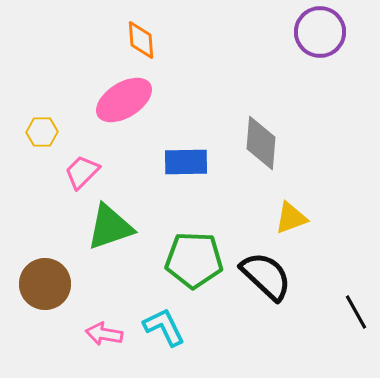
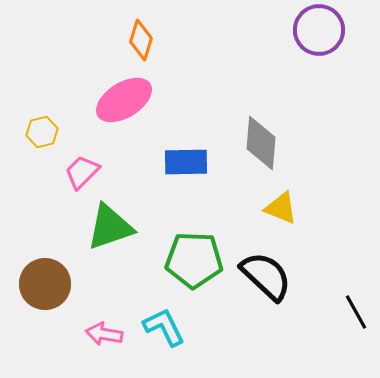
purple circle: moved 1 px left, 2 px up
orange diamond: rotated 21 degrees clockwise
yellow hexagon: rotated 12 degrees counterclockwise
yellow triangle: moved 10 px left, 10 px up; rotated 42 degrees clockwise
